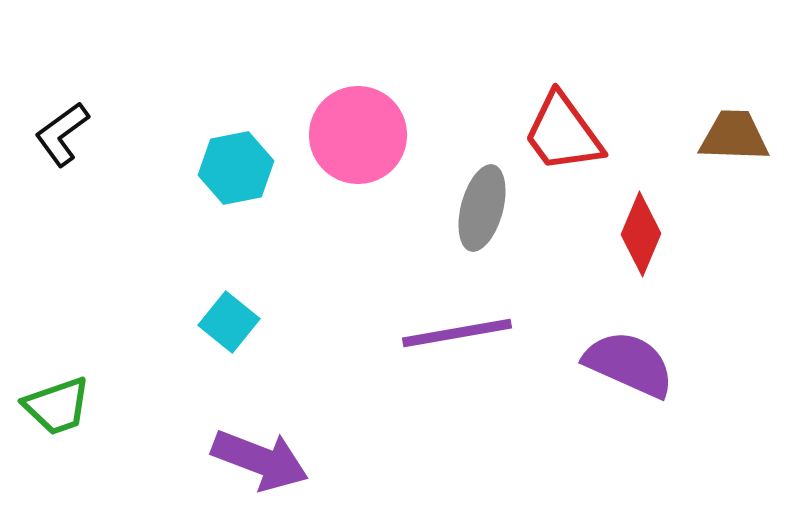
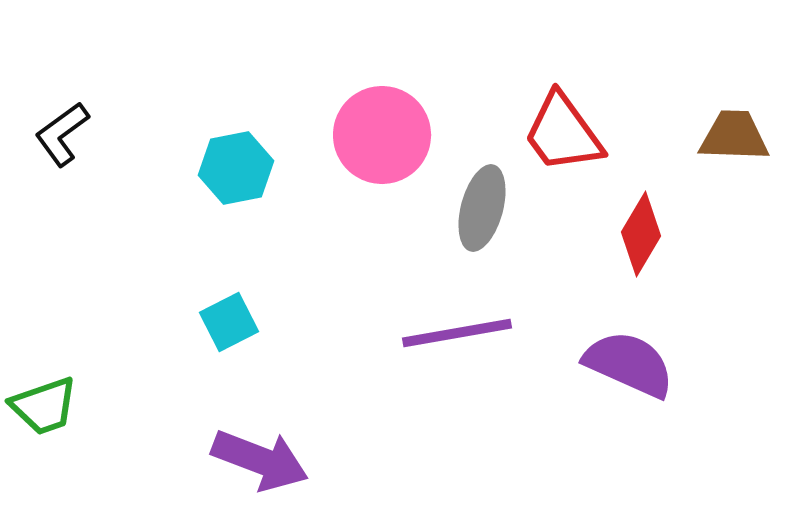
pink circle: moved 24 px right
red diamond: rotated 8 degrees clockwise
cyan square: rotated 24 degrees clockwise
green trapezoid: moved 13 px left
